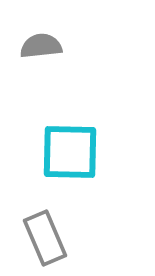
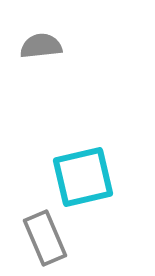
cyan square: moved 13 px right, 25 px down; rotated 14 degrees counterclockwise
